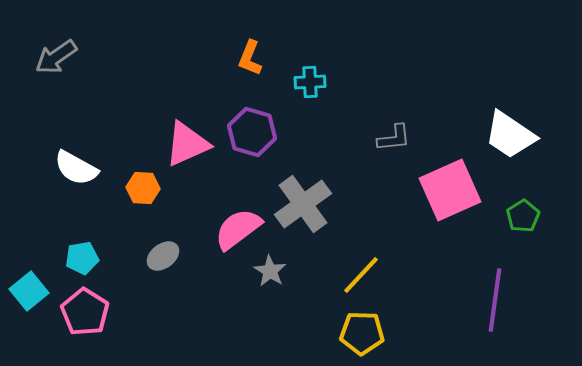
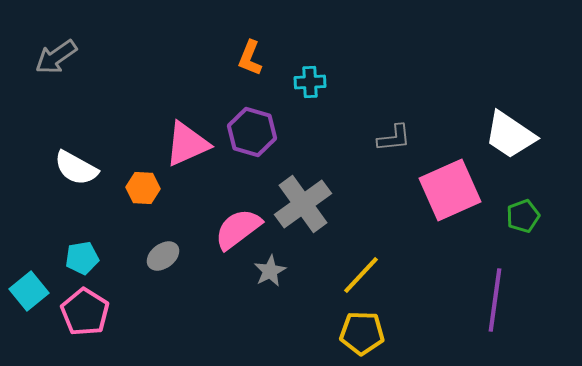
green pentagon: rotated 12 degrees clockwise
gray star: rotated 12 degrees clockwise
